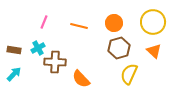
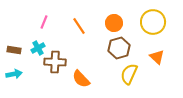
orange line: rotated 42 degrees clockwise
orange triangle: moved 3 px right, 6 px down
cyan arrow: rotated 35 degrees clockwise
